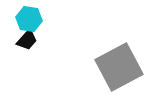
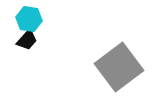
gray square: rotated 9 degrees counterclockwise
